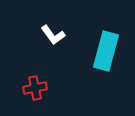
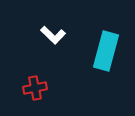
white L-shape: rotated 10 degrees counterclockwise
